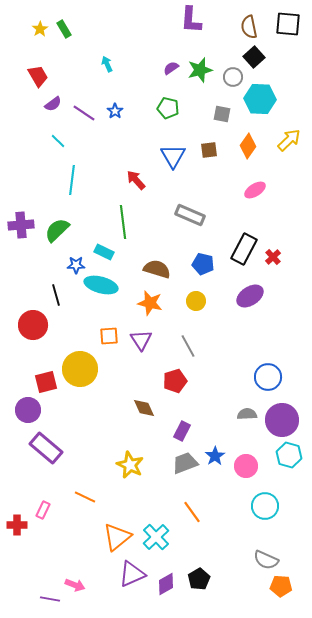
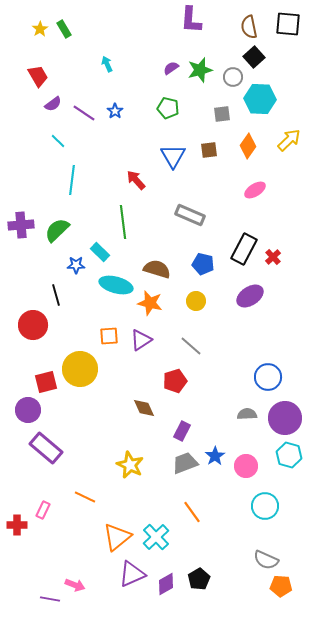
gray square at (222, 114): rotated 18 degrees counterclockwise
cyan rectangle at (104, 252): moved 4 px left; rotated 18 degrees clockwise
cyan ellipse at (101, 285): moved 15 px right
purple triangle at (141, 340): rotated 30 degrees clockwise
gray line at (188, 346): moved 3 px right; rotated 20 degrees counterclockwise
purple circle at (282, 420): moved 3 px right, 2 px up
